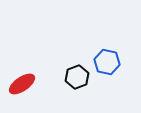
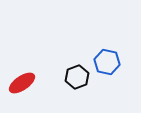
red ellipse: moved 1 px up
